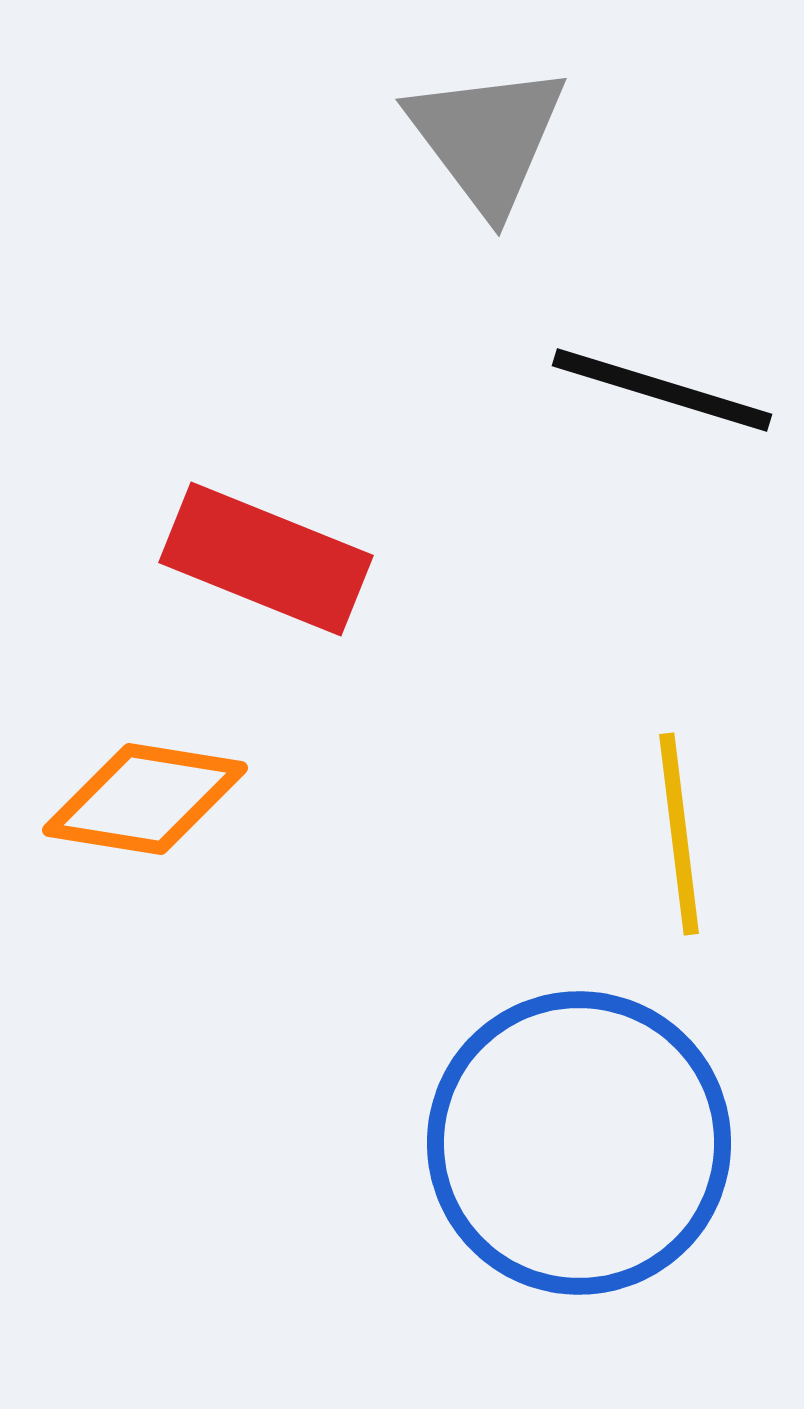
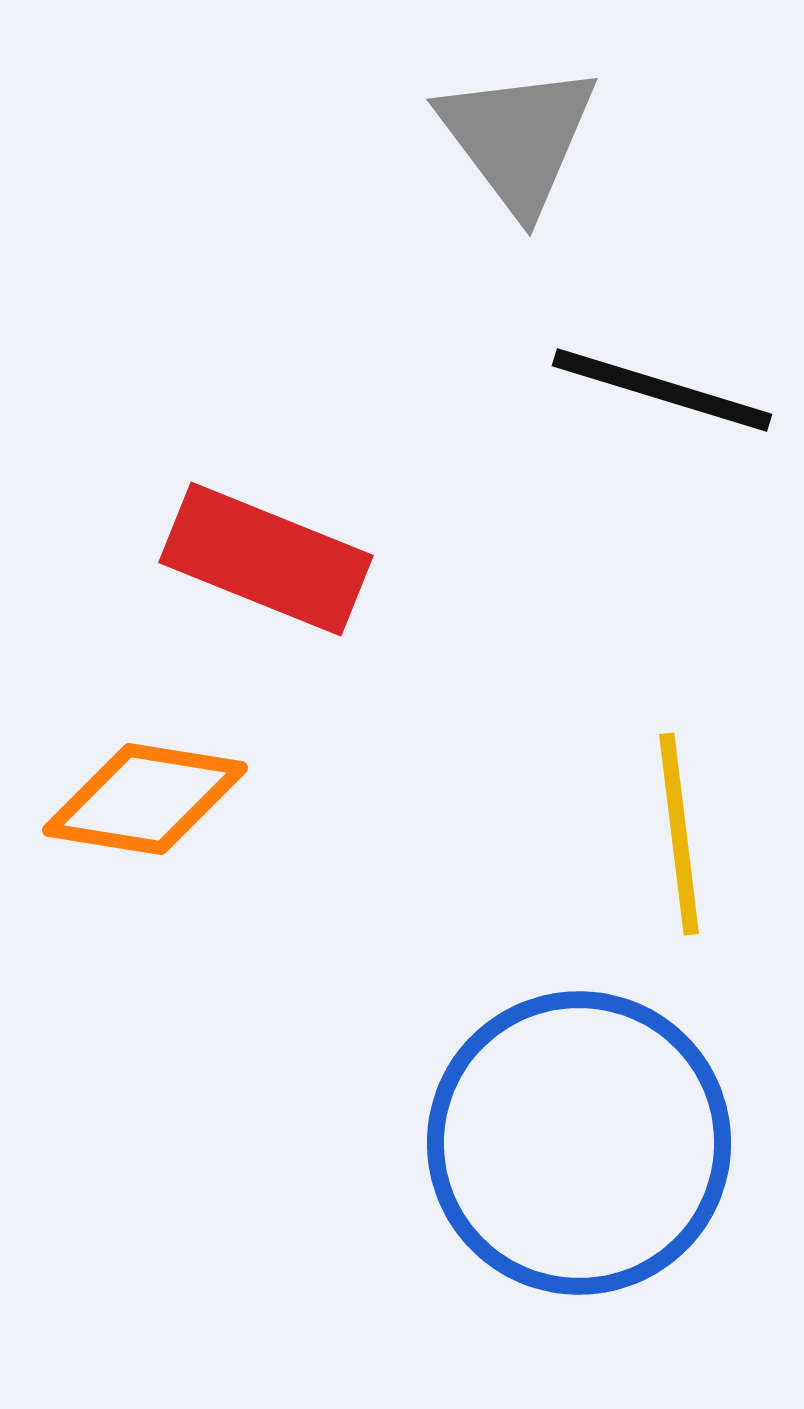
gray triangle: moved 31 px right
